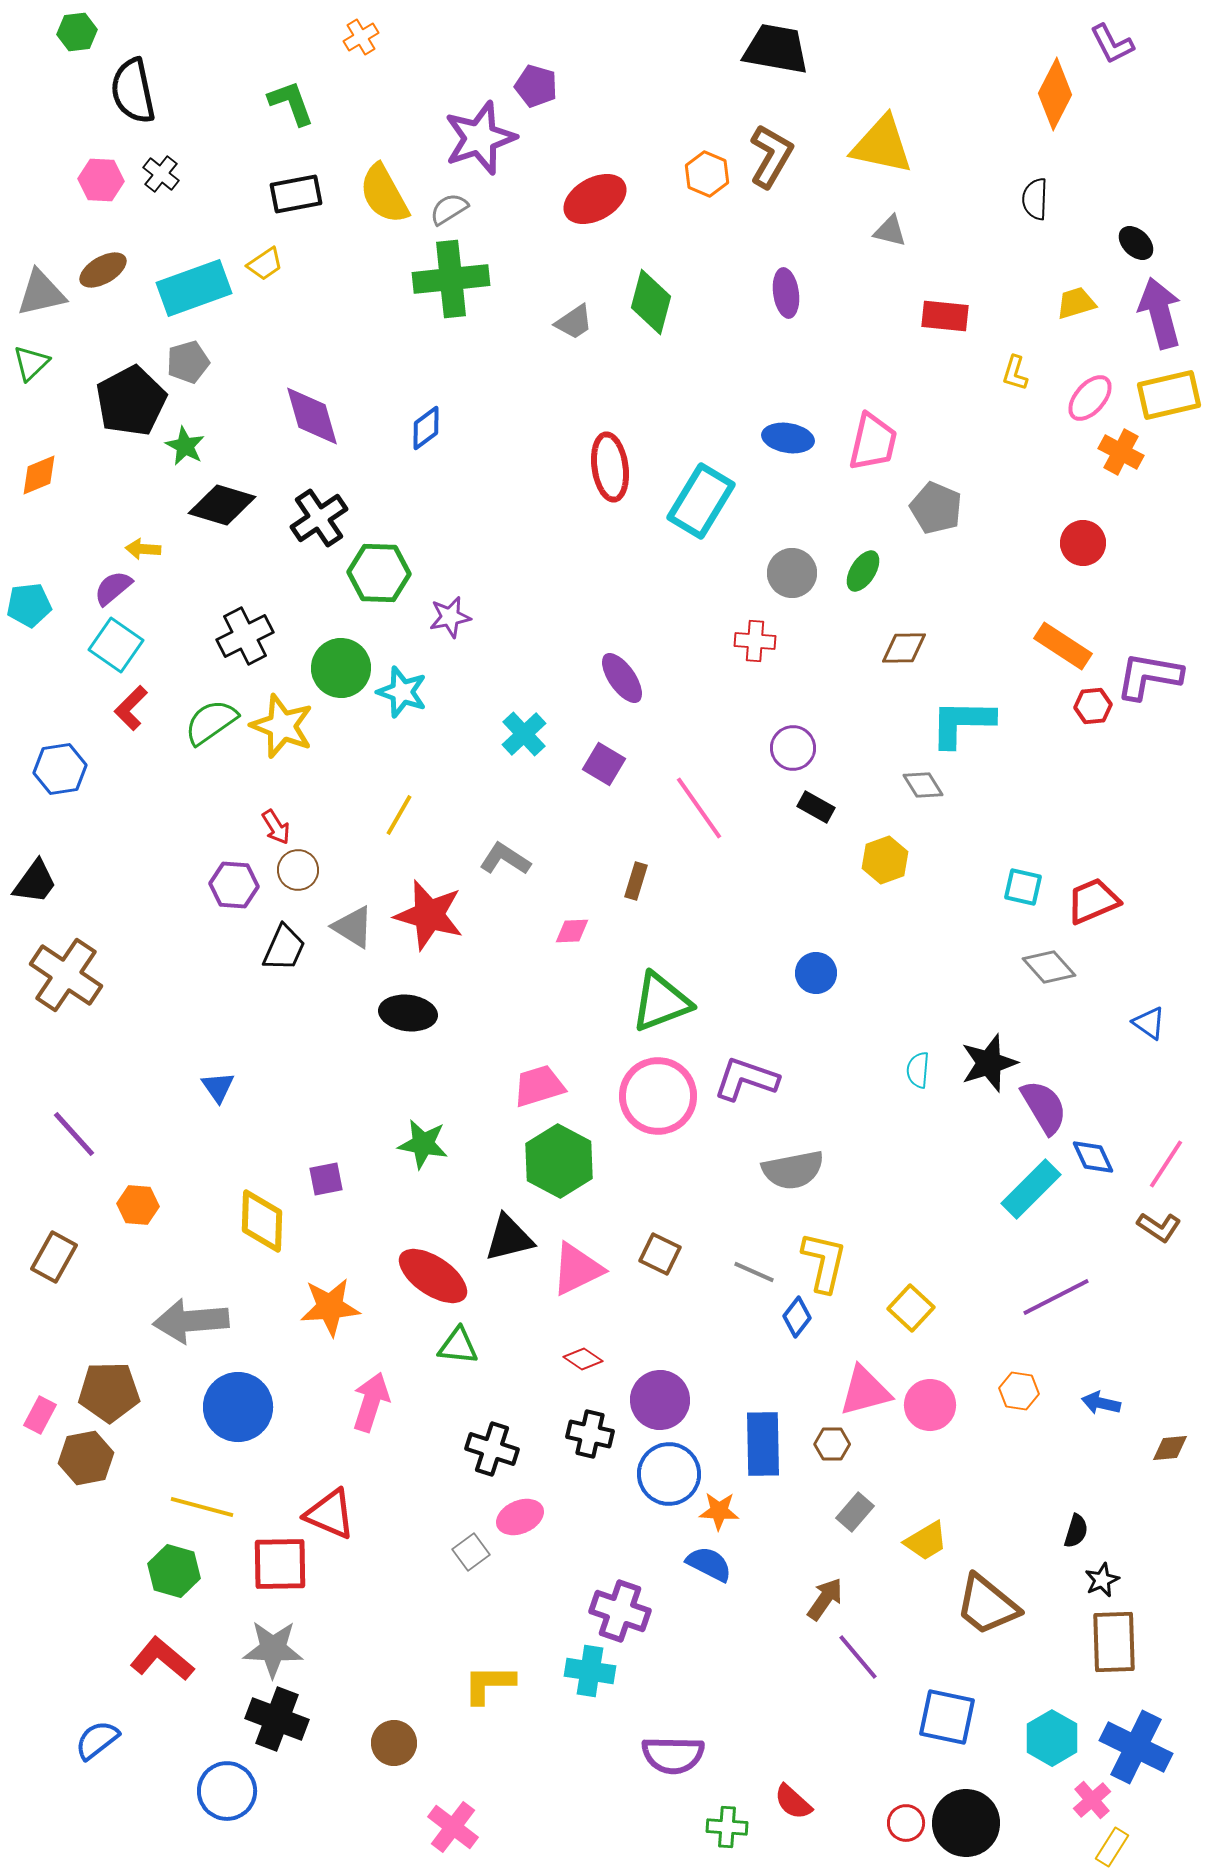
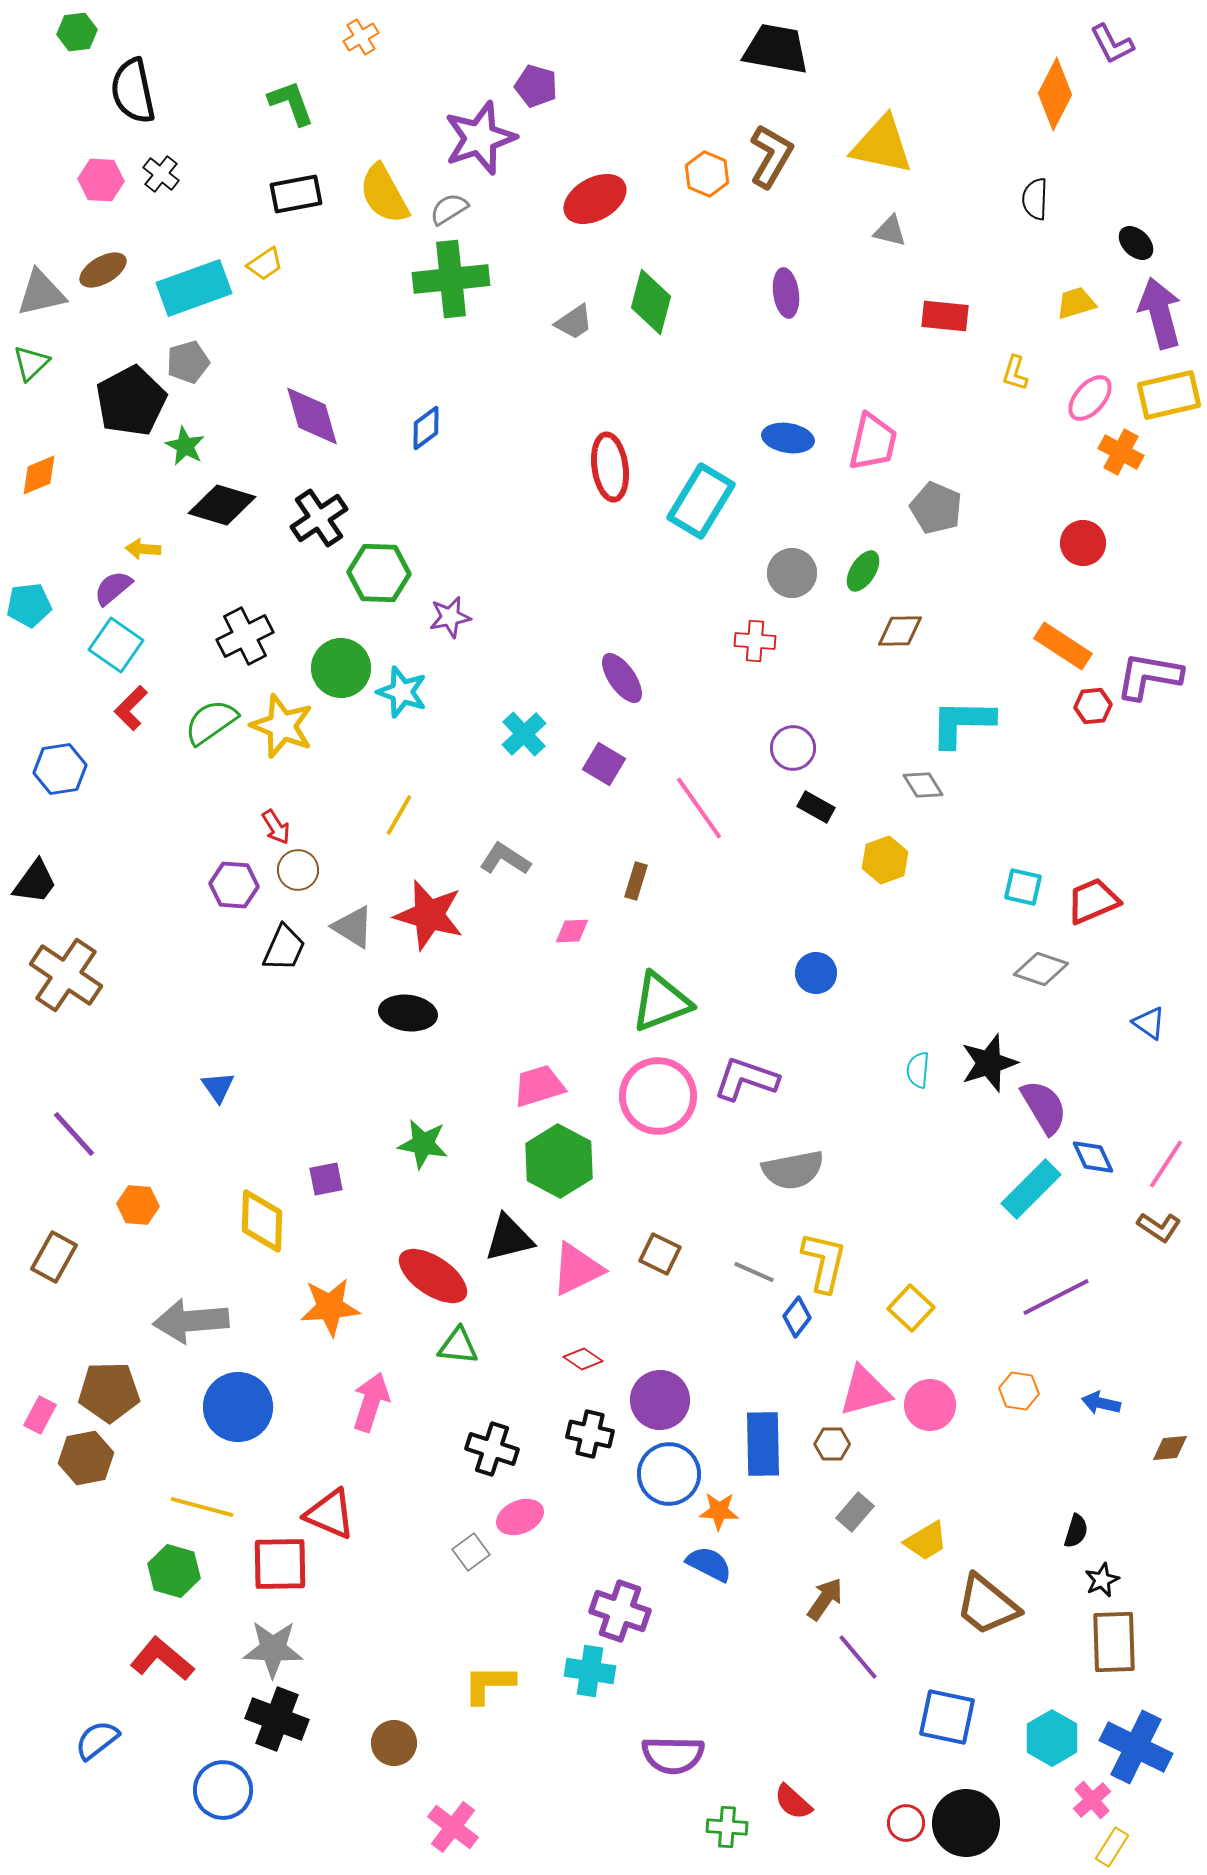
brown diamond at (904, 648): moved 4 px left, 17 px up
gray diamond at (1049, 967): moved 8 px left, 2 px down; rotated 30 degrees counterclockwise
blue circle at (227, 1791): moved 4 px left, 1 px up
